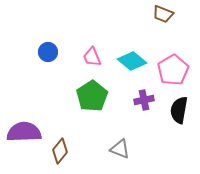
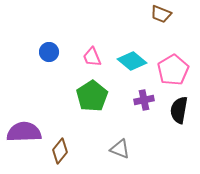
brown trapezoid: moved 2 px left
blue circle: moved 1 px right
